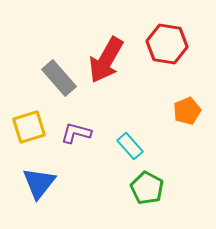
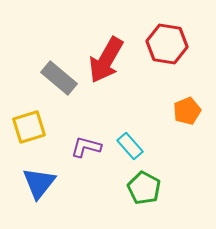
gray rectangle: rotated 9 degrees counterclockwise
purple L-shape: moved 10 px right, 14 px down
green pentagon: moved 3 px left
